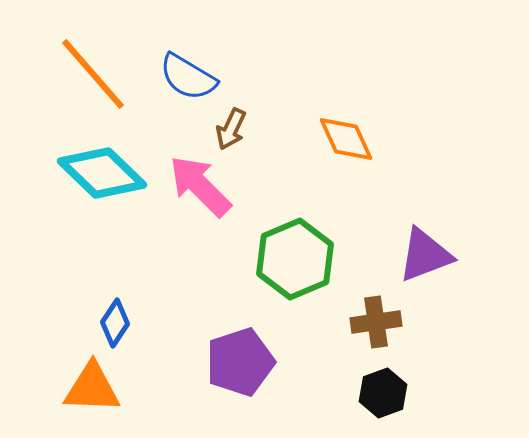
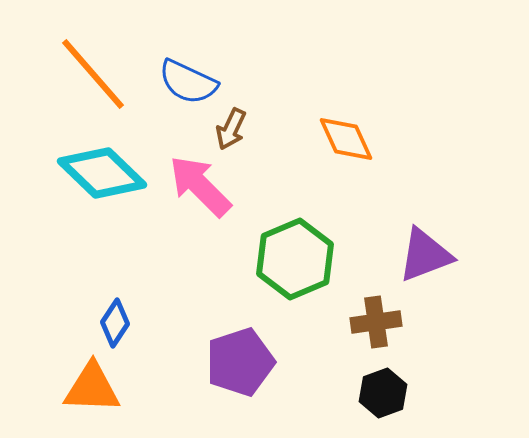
blue semicircle: moved 5 px down; rotated 6 degrees counterclockwise
